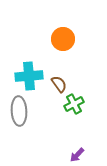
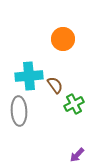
brown semicircle: moved 4 px left, 1 px down
